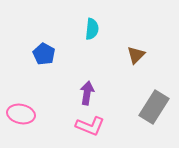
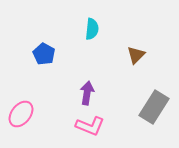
pink ellipse: rotated 64 degrees counterclockwise
